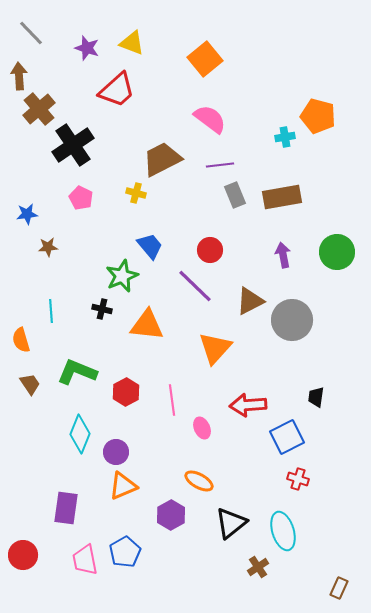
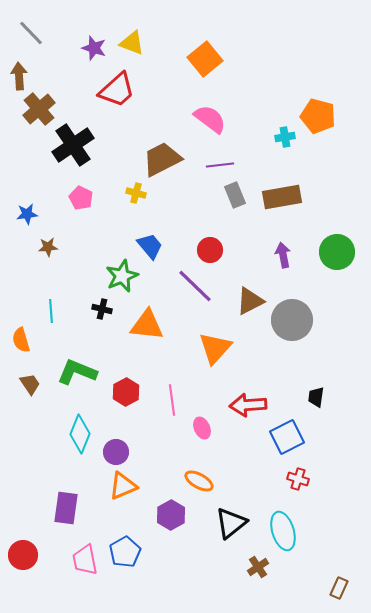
purple star at (87, 48): moved 7 px right
